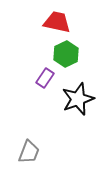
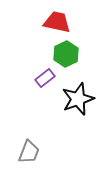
purple rectangle: rotated 18 degrees clockwise
